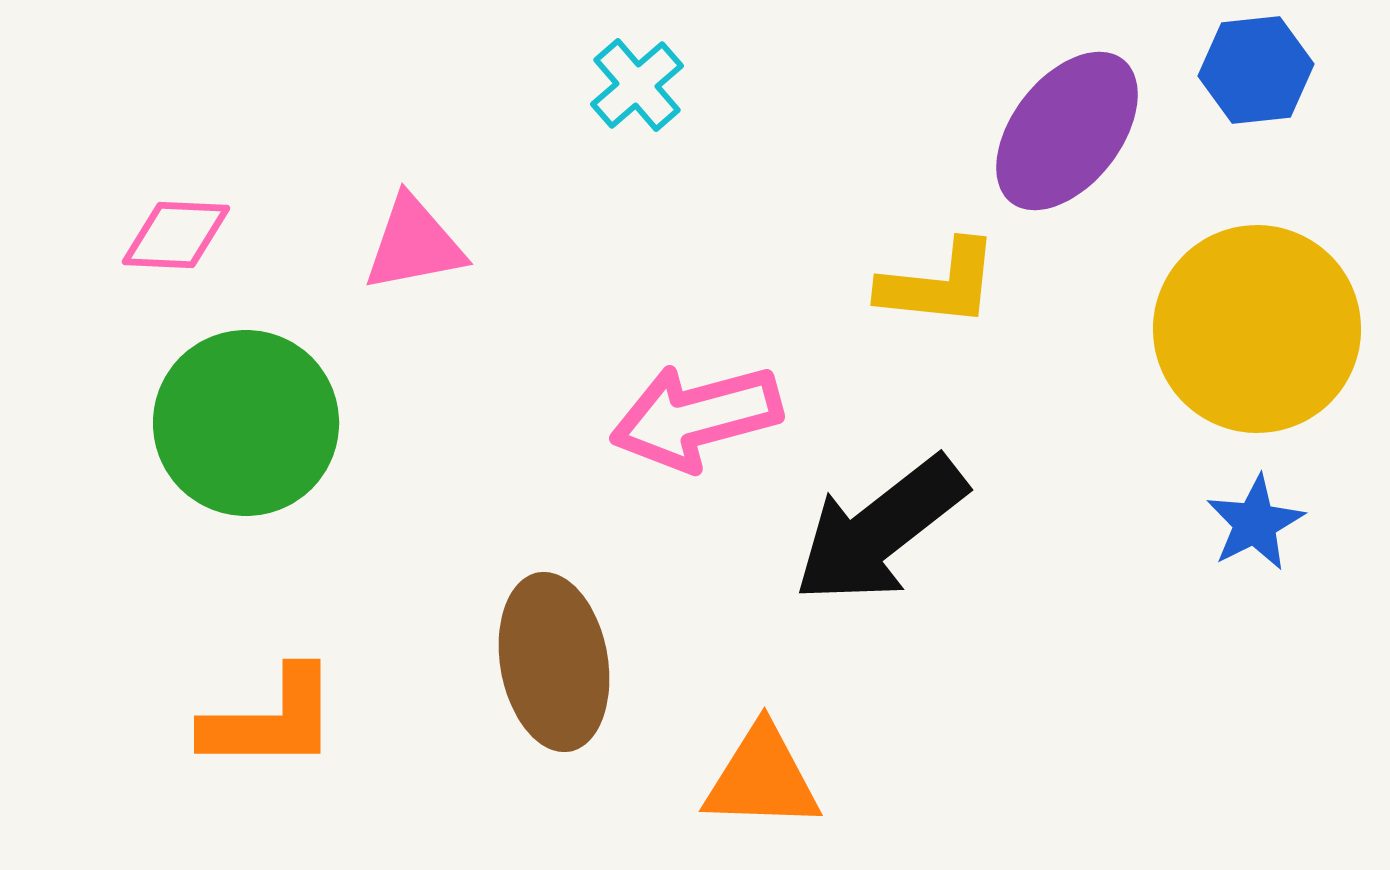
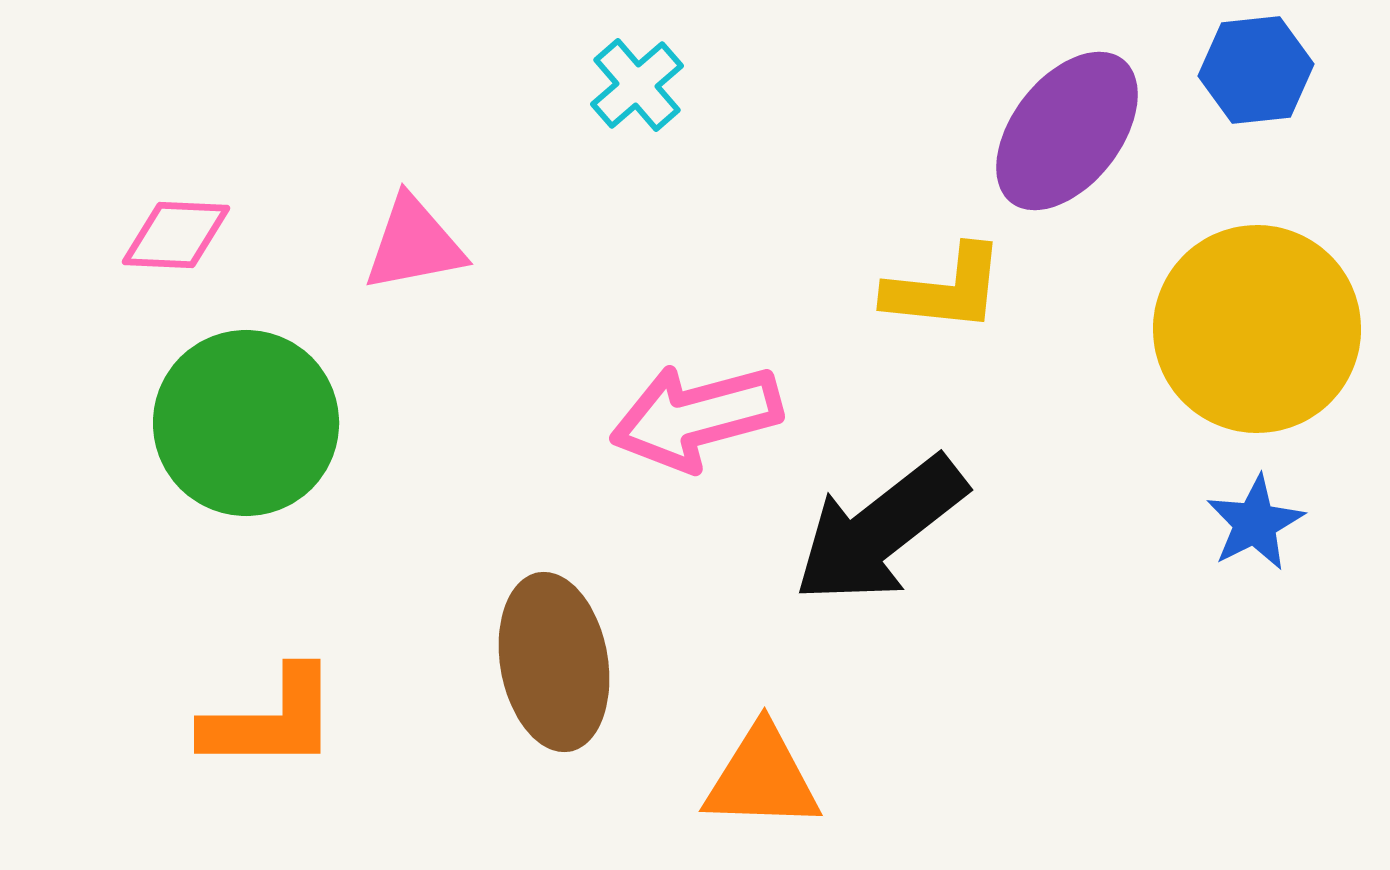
yellow L-shape: moved 6 px right, 5 px down
